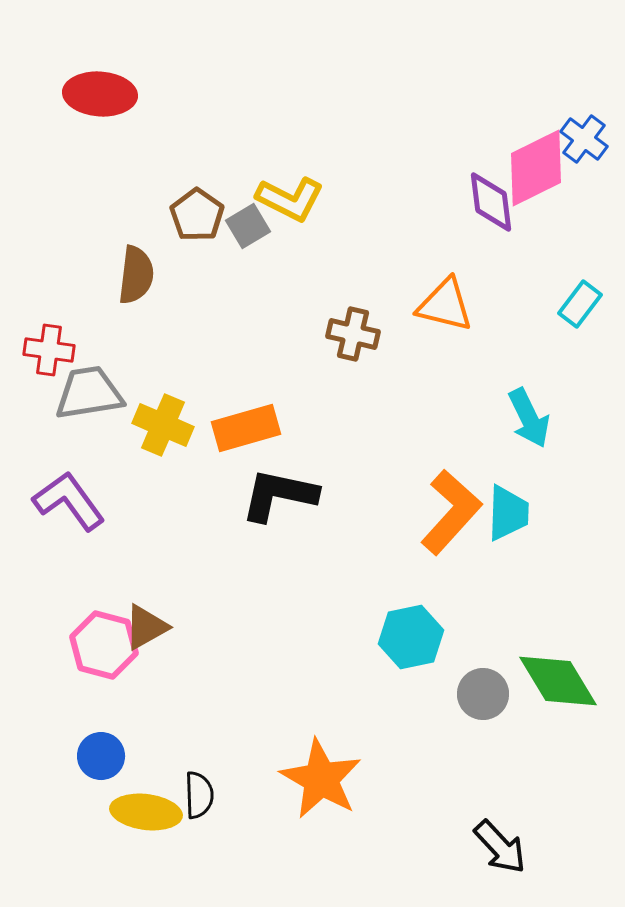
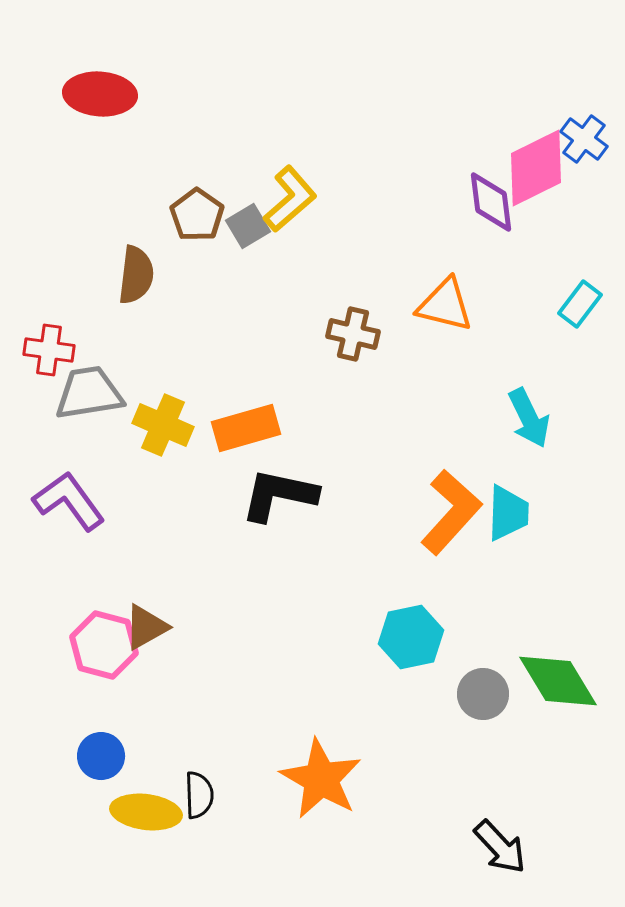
yellow L-shape: rotated 68 degrees counterclockwise
